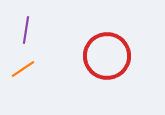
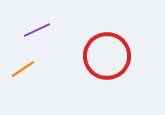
purple line: moved 11 px right; rotated 56 degrees clockwise
